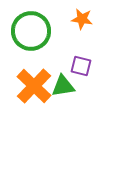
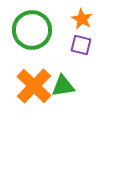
orange star: rotated 20 degrees clockwise
green circle: moved 1 px right, 1 px up
purple square: moved 21 px up
